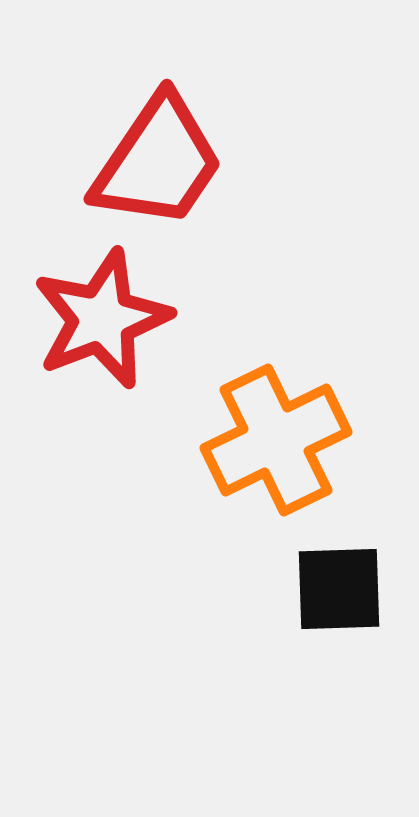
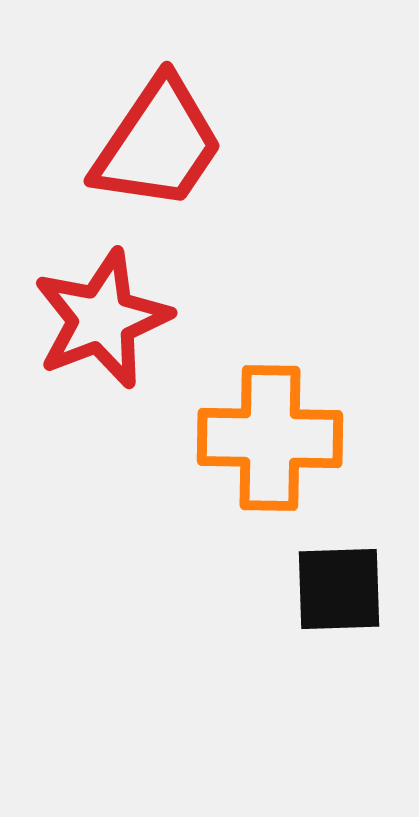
red trapezoid: moved 18 px up
orange cross: moved 6 px left, 2 px up; rotated 27 degrees clockwise
